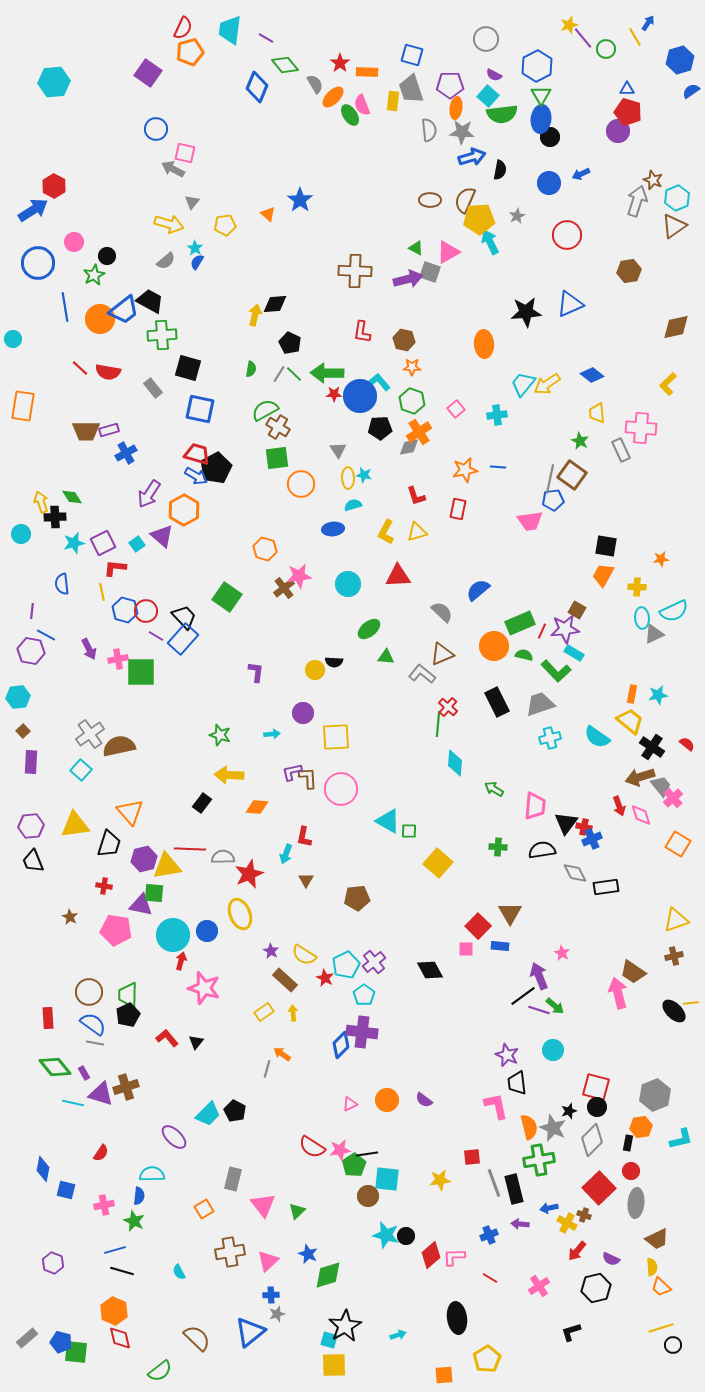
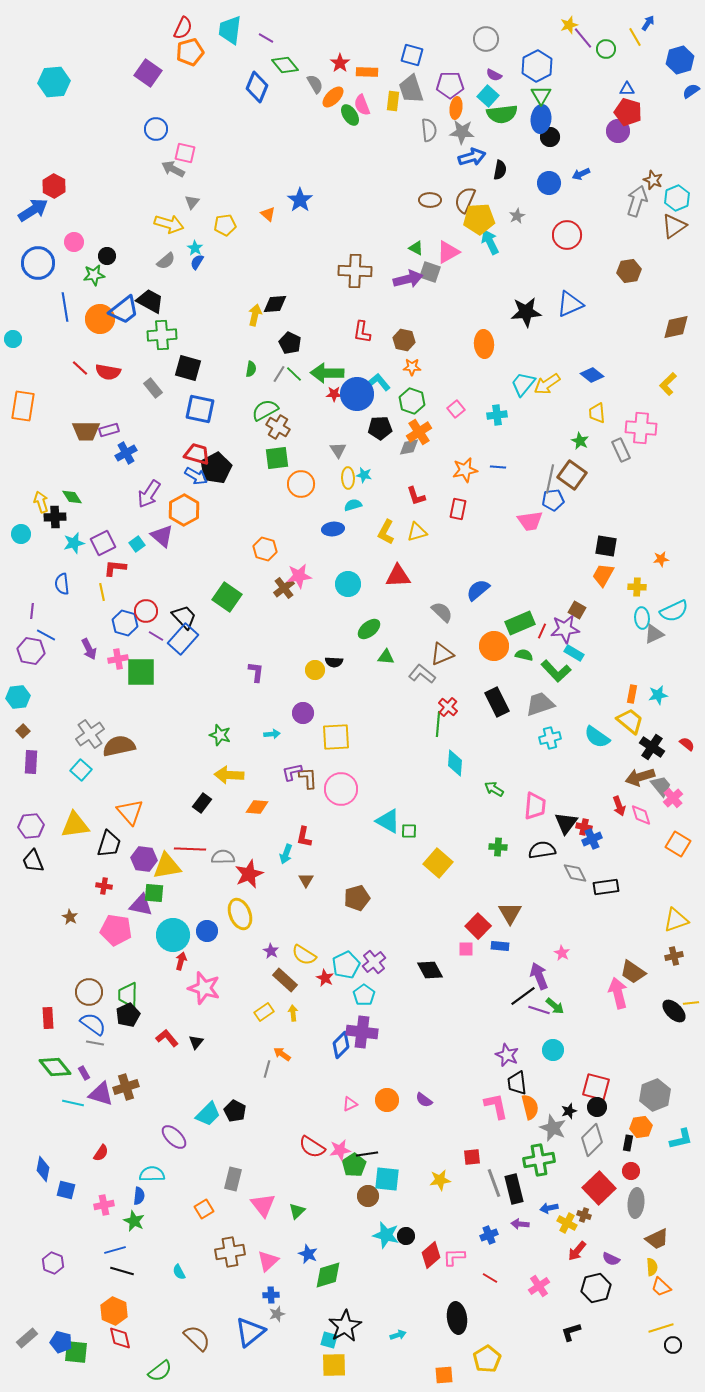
green star at (94, 275): rotated 20 degrees clockwise
blue circle at (360, 396): moved 3 px left, 2 px up
blue hexagon at (125, 610): moved 13 px down
purple hexagon at (144, 859): rotated 20 degrees clockwise
brown pentagon at (357, 898): rotated 10 degrees counterclockwise
orange semicircle at (529, 1127): moved 1 px right, 20 px up
